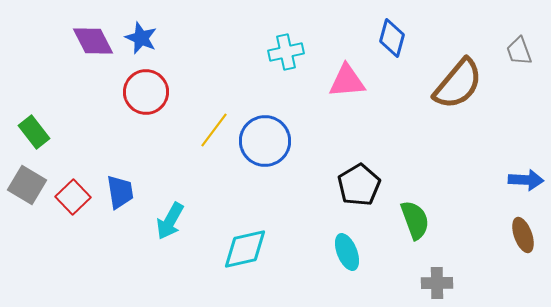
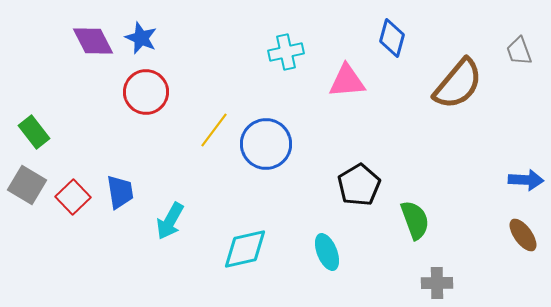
blue circle: moved 1 px right, 3 px down
brown ellipse: rotated 16 degrees counterclockwise
cyan ellipse: moved 20 px left
